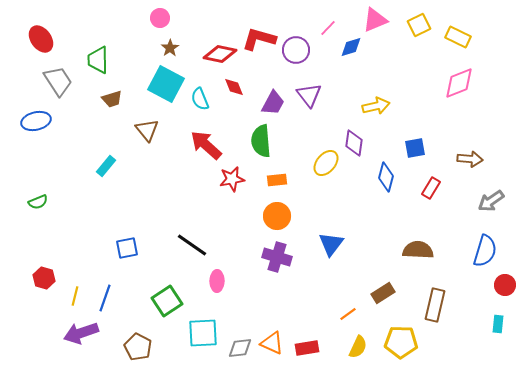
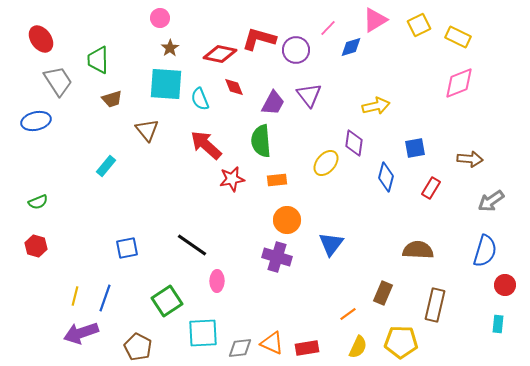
pink triangle at (375, 20): rotated 8 degrees counterclockwise
cyan square at (166, 84): rotated 24 degrees counterclockwise
orange circle at (277, 216): moved 10 px right, 4 px down
red hexagon at (44, 278): moved 8 px left, 32 px up
brown rectangle at (383, 293): rotated 35 degrees counterclockwise
